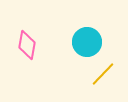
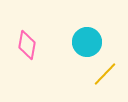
yellow line: moved 2 px right
